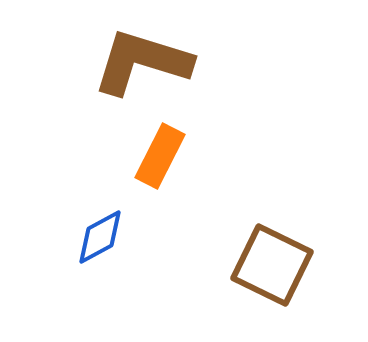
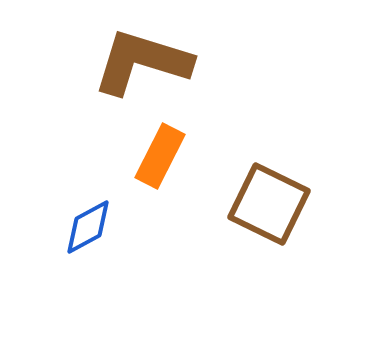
blue diamond: moved 12 px left, 10 px up
brown square: moved 3 px left, 61 px up
